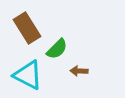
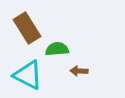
green semicircle: rotated 140 degrees counterclockwise
